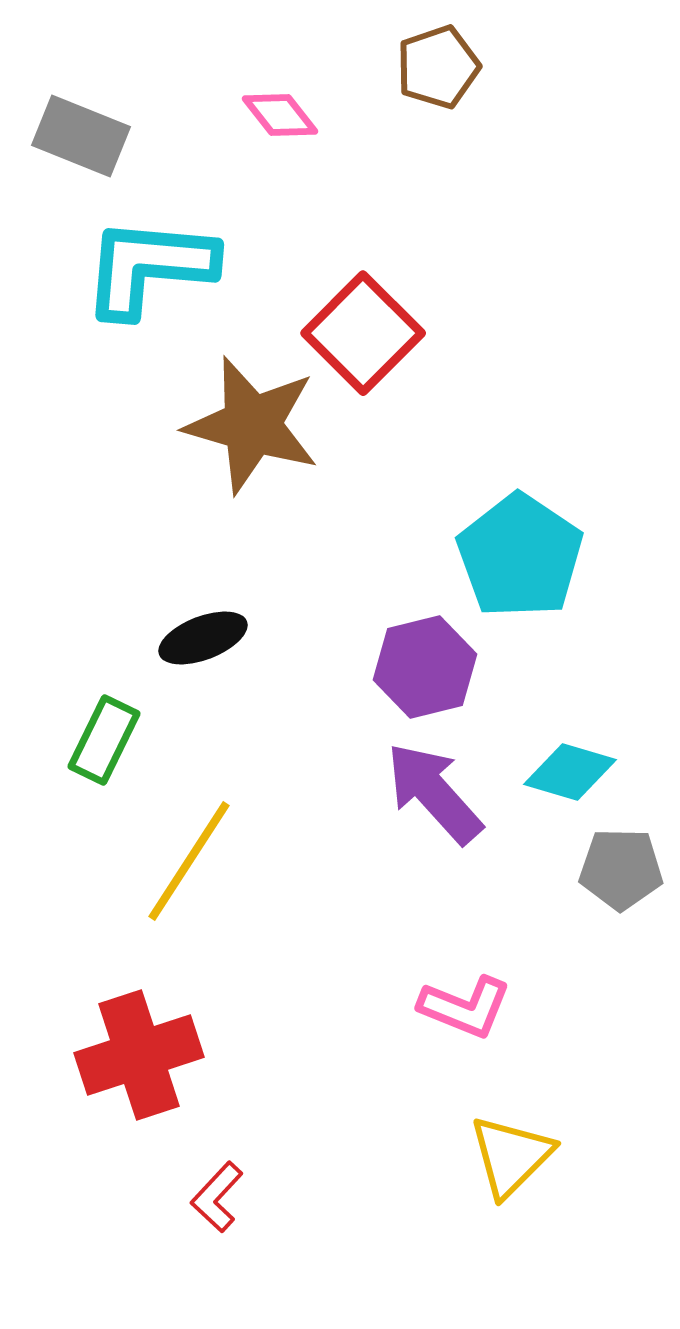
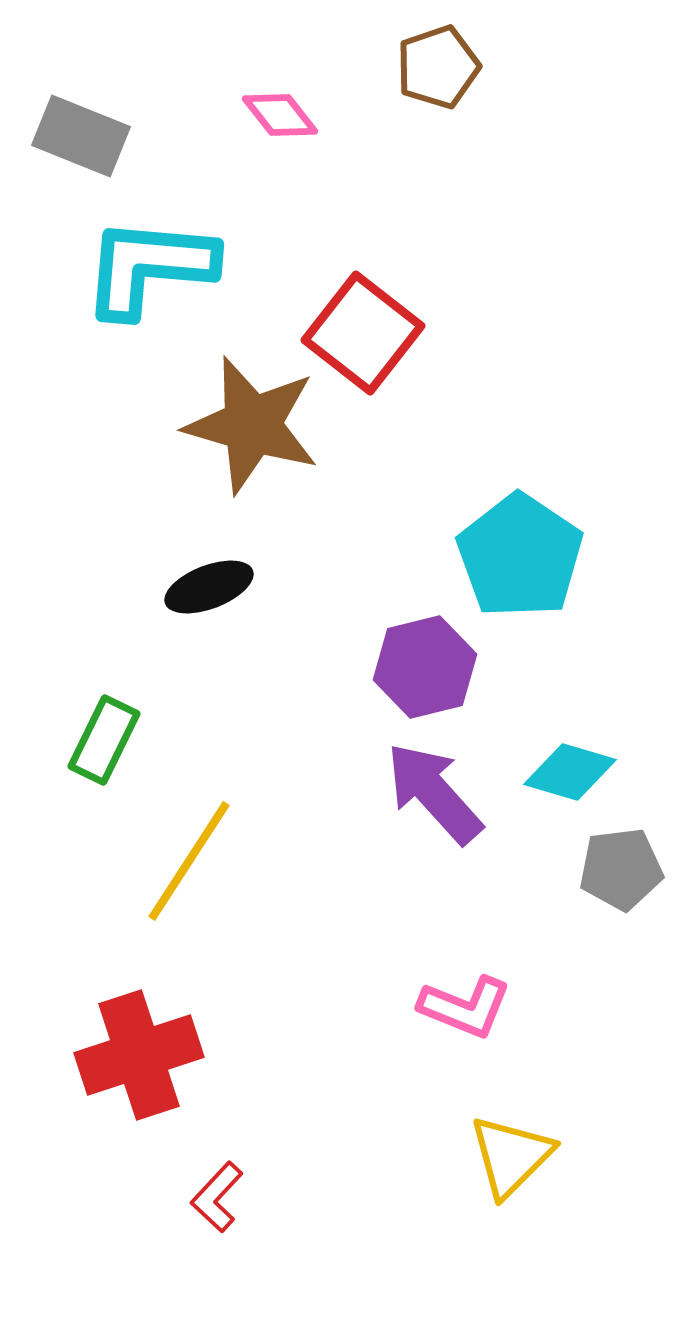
red square: rotated 7 degrees counterclockwise
black ellipse: moved 6 px right, 51 px up
gray pentagon: rotated 8 degrees counterclockwise
